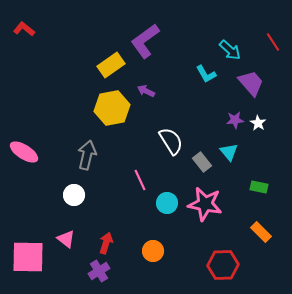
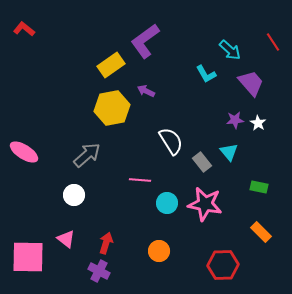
gray arrow: rotated 36 degrees clockwise
pink line: rotated 60 degrees counterclockwise
orange circle: moved 6 px right
purple cross: rotated 30 degrees counterclockwise
